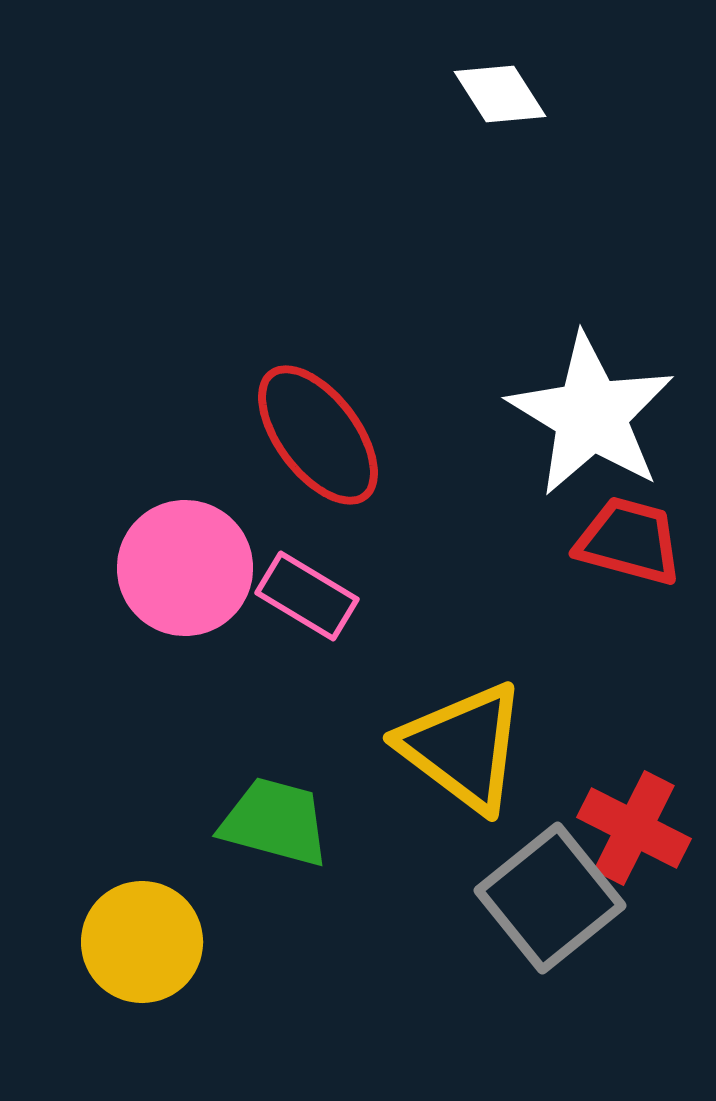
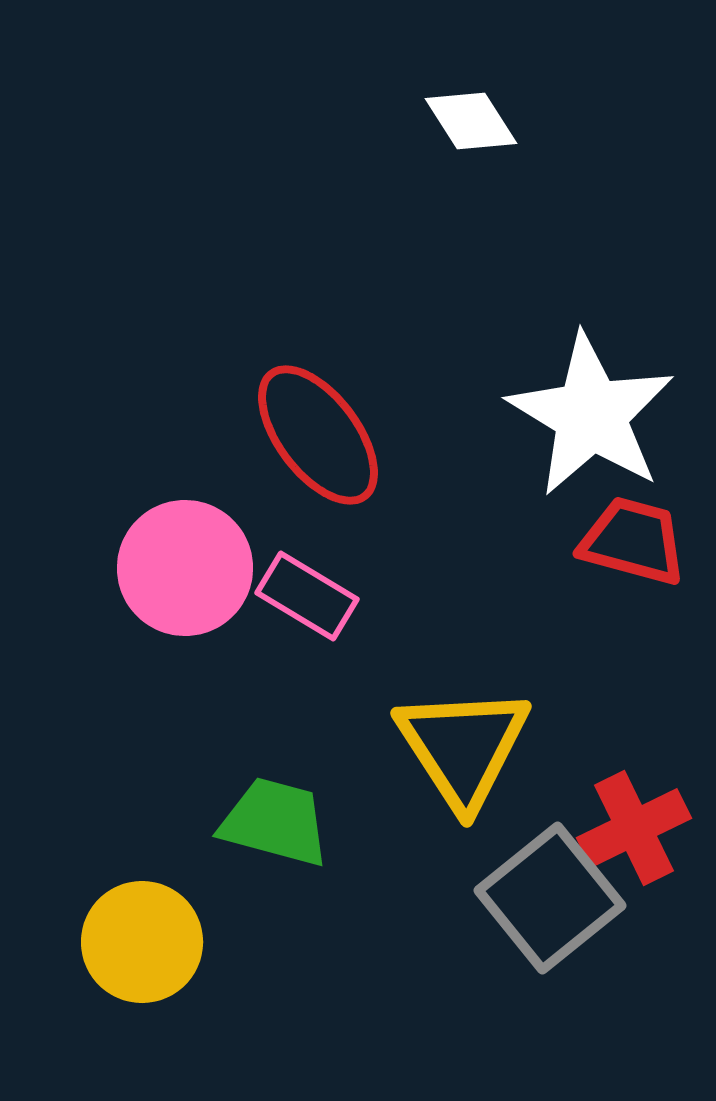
white diamond: moved 29 px left, 27 px down
red trapezoid: moved 4 px right
yellow triangle: rotated 20 degrees clockwise
red cross: rotated 37 degrees clockwise
